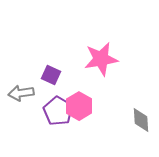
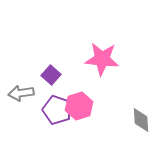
pink star: moved 1 px right; rotated 16 degrees clockwise
purple square: rotated 18 degrees clockwise
pink hexagon: rotated 12 degrees clockwise
purple pentagon: moved 1 px left, 1 px up; rotated 12 degrees counterclockwise
